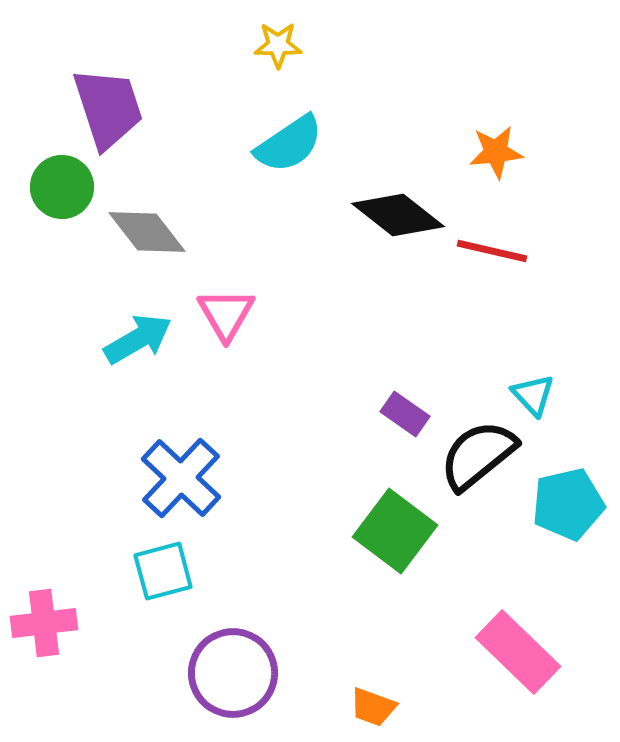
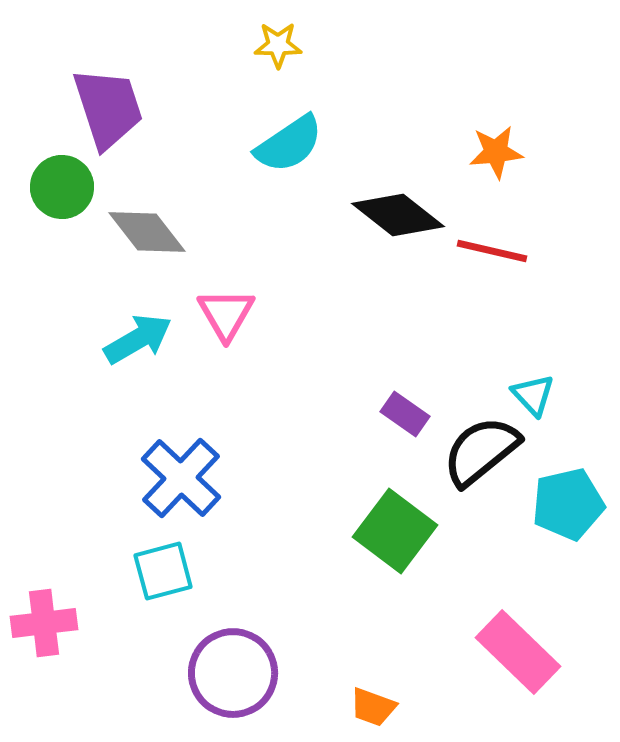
black semicircle: moved 3 px right, 4 px up
